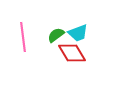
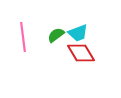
red diamond: moved 9 px right
